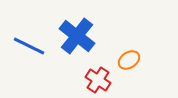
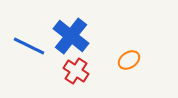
blue cross: moved 6 px left
red cross: moved 22 px left, 9 px up
